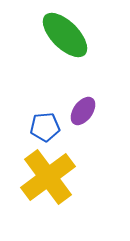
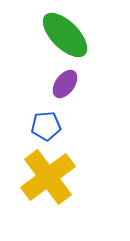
purple ellipse: moved 18 px left, 27 px up
blue pentagon: moved 1 px right, 1 px up
